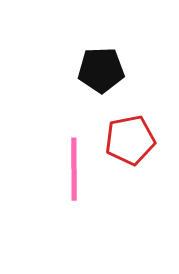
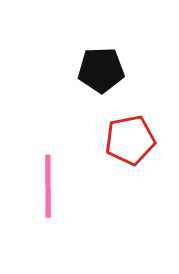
pink line: moved 26 px left, 17 px down
